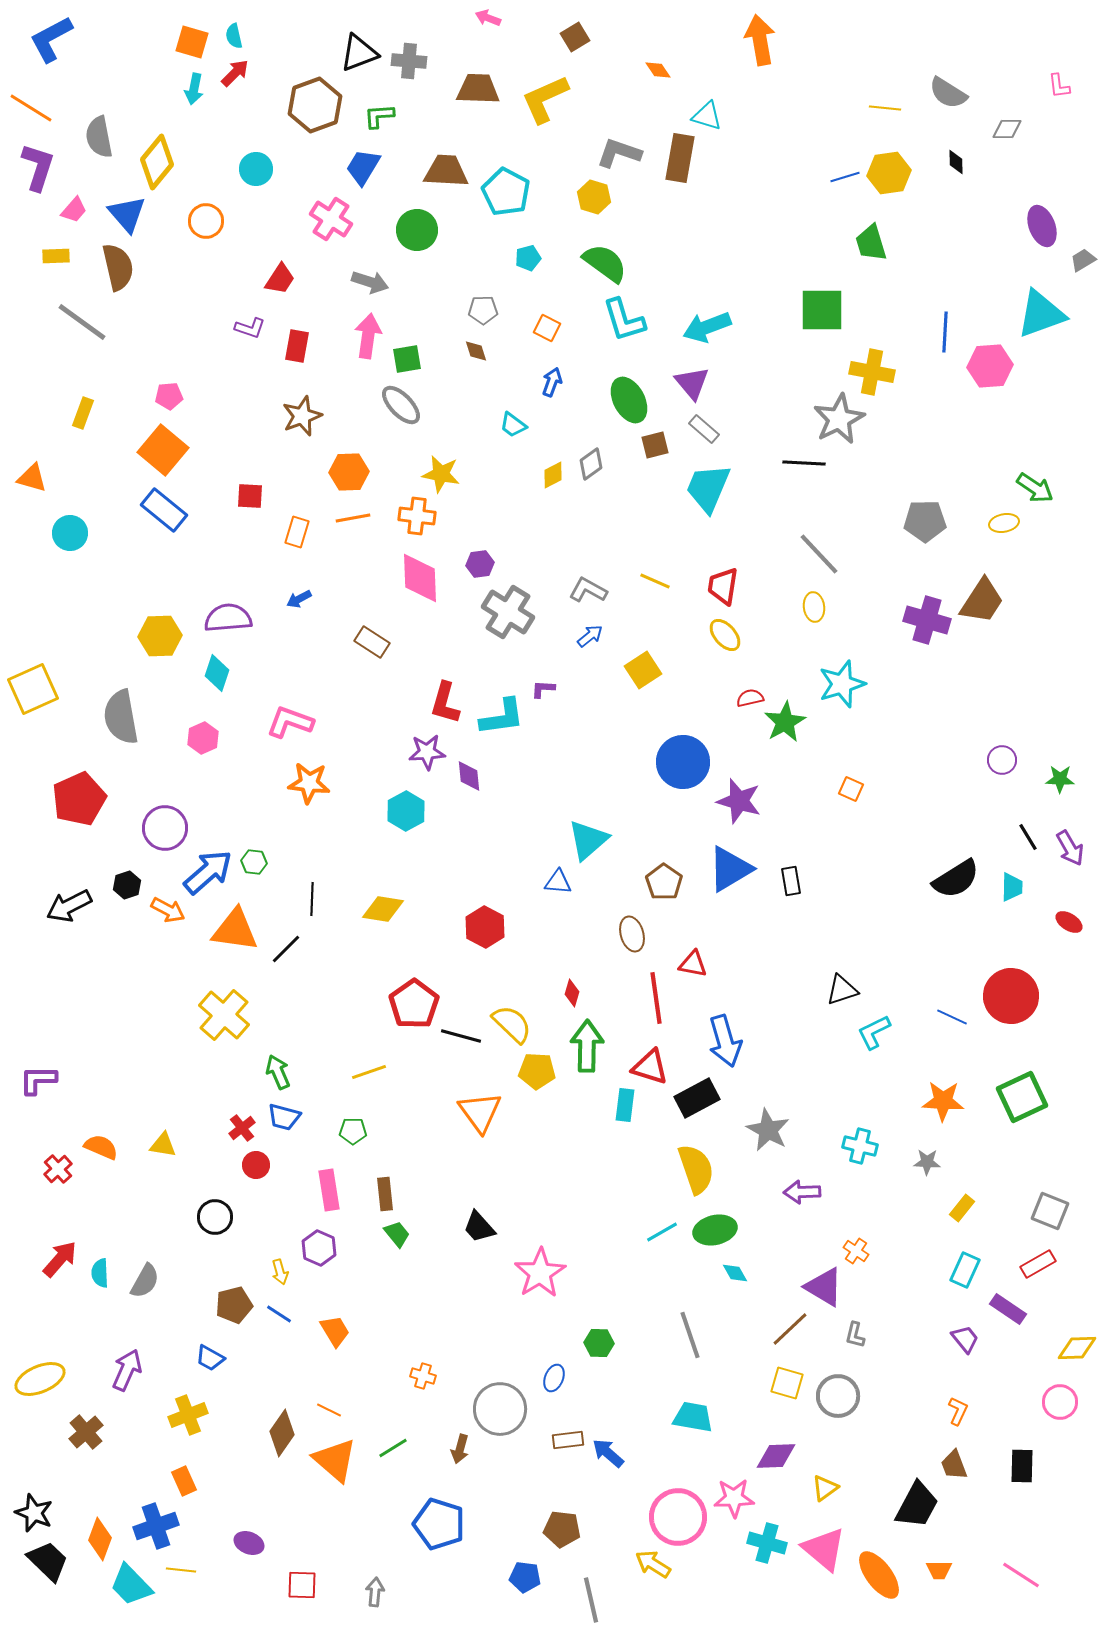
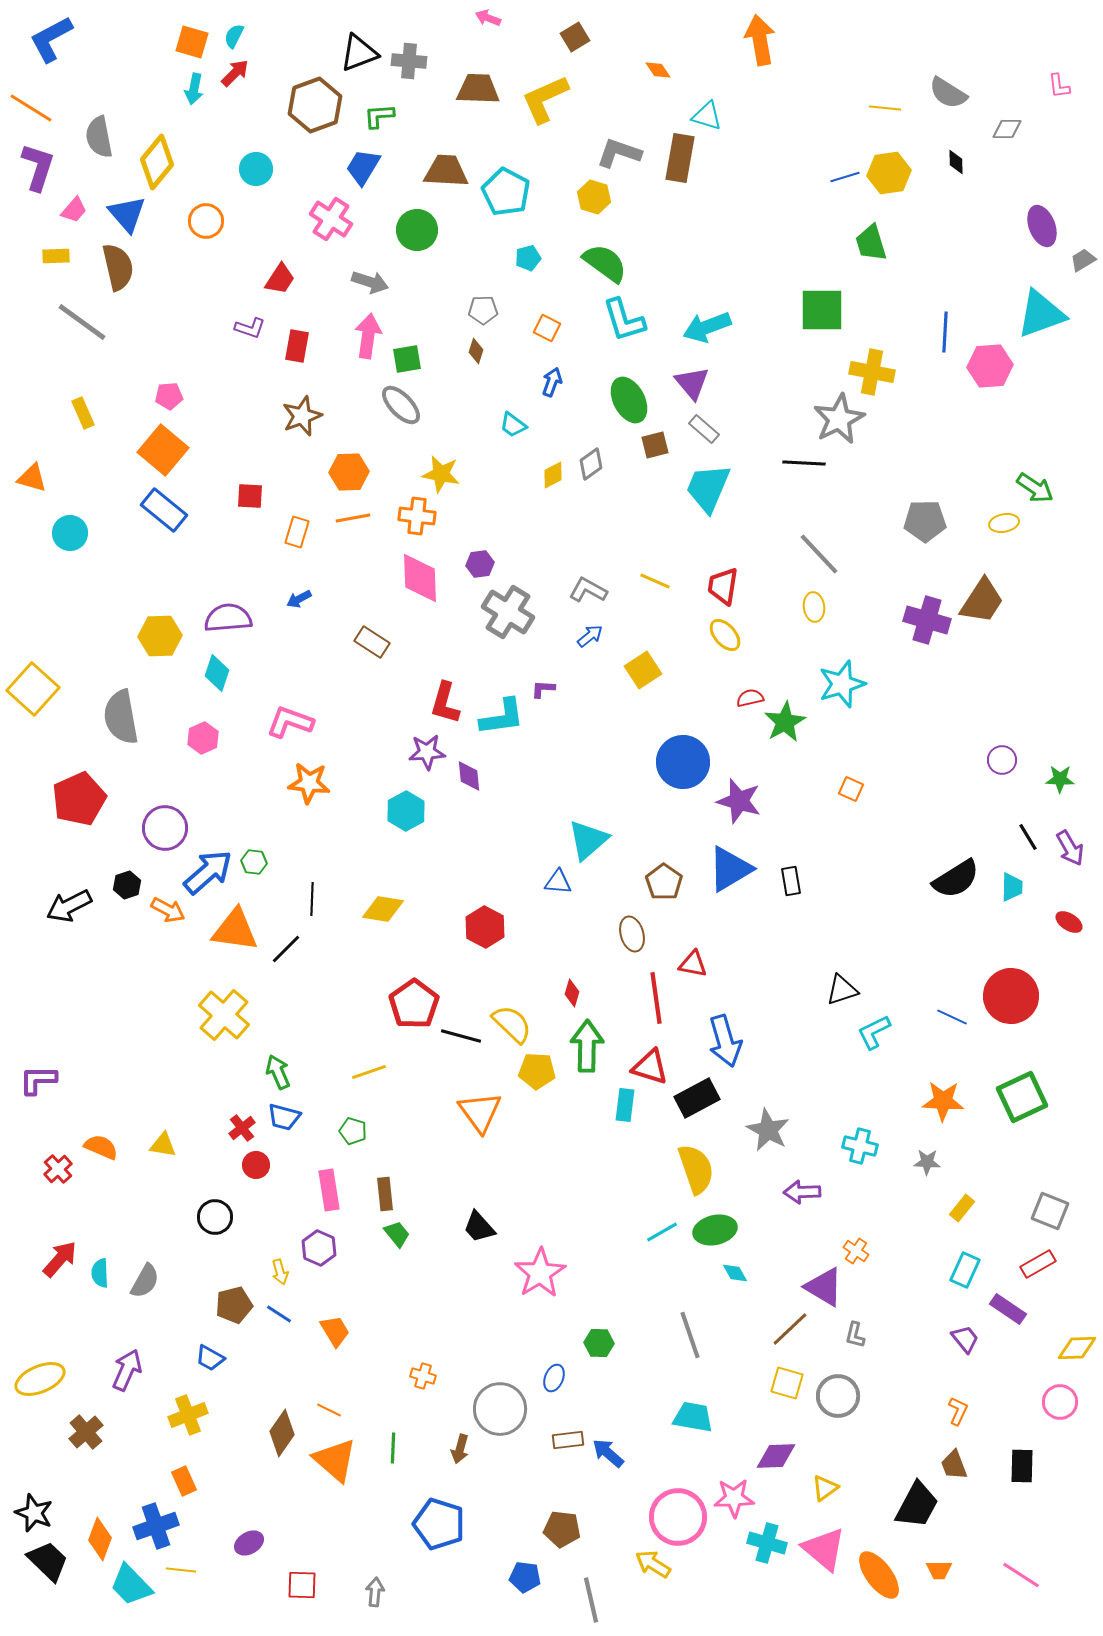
cyan semicircle at (234, 36): rotated 40 degrees clockwise
brown diamond at (476, 351): rotated 35 degrees clockwise
yellow rectangle at (83, 413): rotated 44 degrees counterclockwise
yellow square at (33, 689): rotated 24 degrees counterclockwise
green pentagon at (353, 1131): rotated 16 degrees clockwise
green line at (393, 1448): rotated 56 degrees counterclockwise
purple ellipse at (249, 1543): rotated 52 degrees counterclockwise
